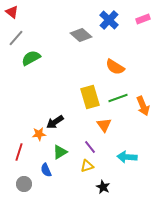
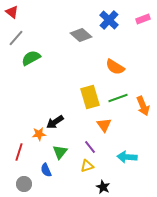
green triangle: rotated 21 degrees counterclockwise
